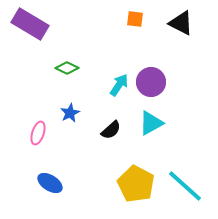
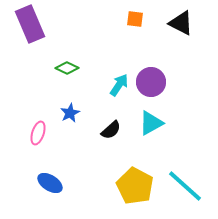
purple rectangle: rotated 36 degrees clockwise
yellow pentagon: moved 1 px left, 2 px down
